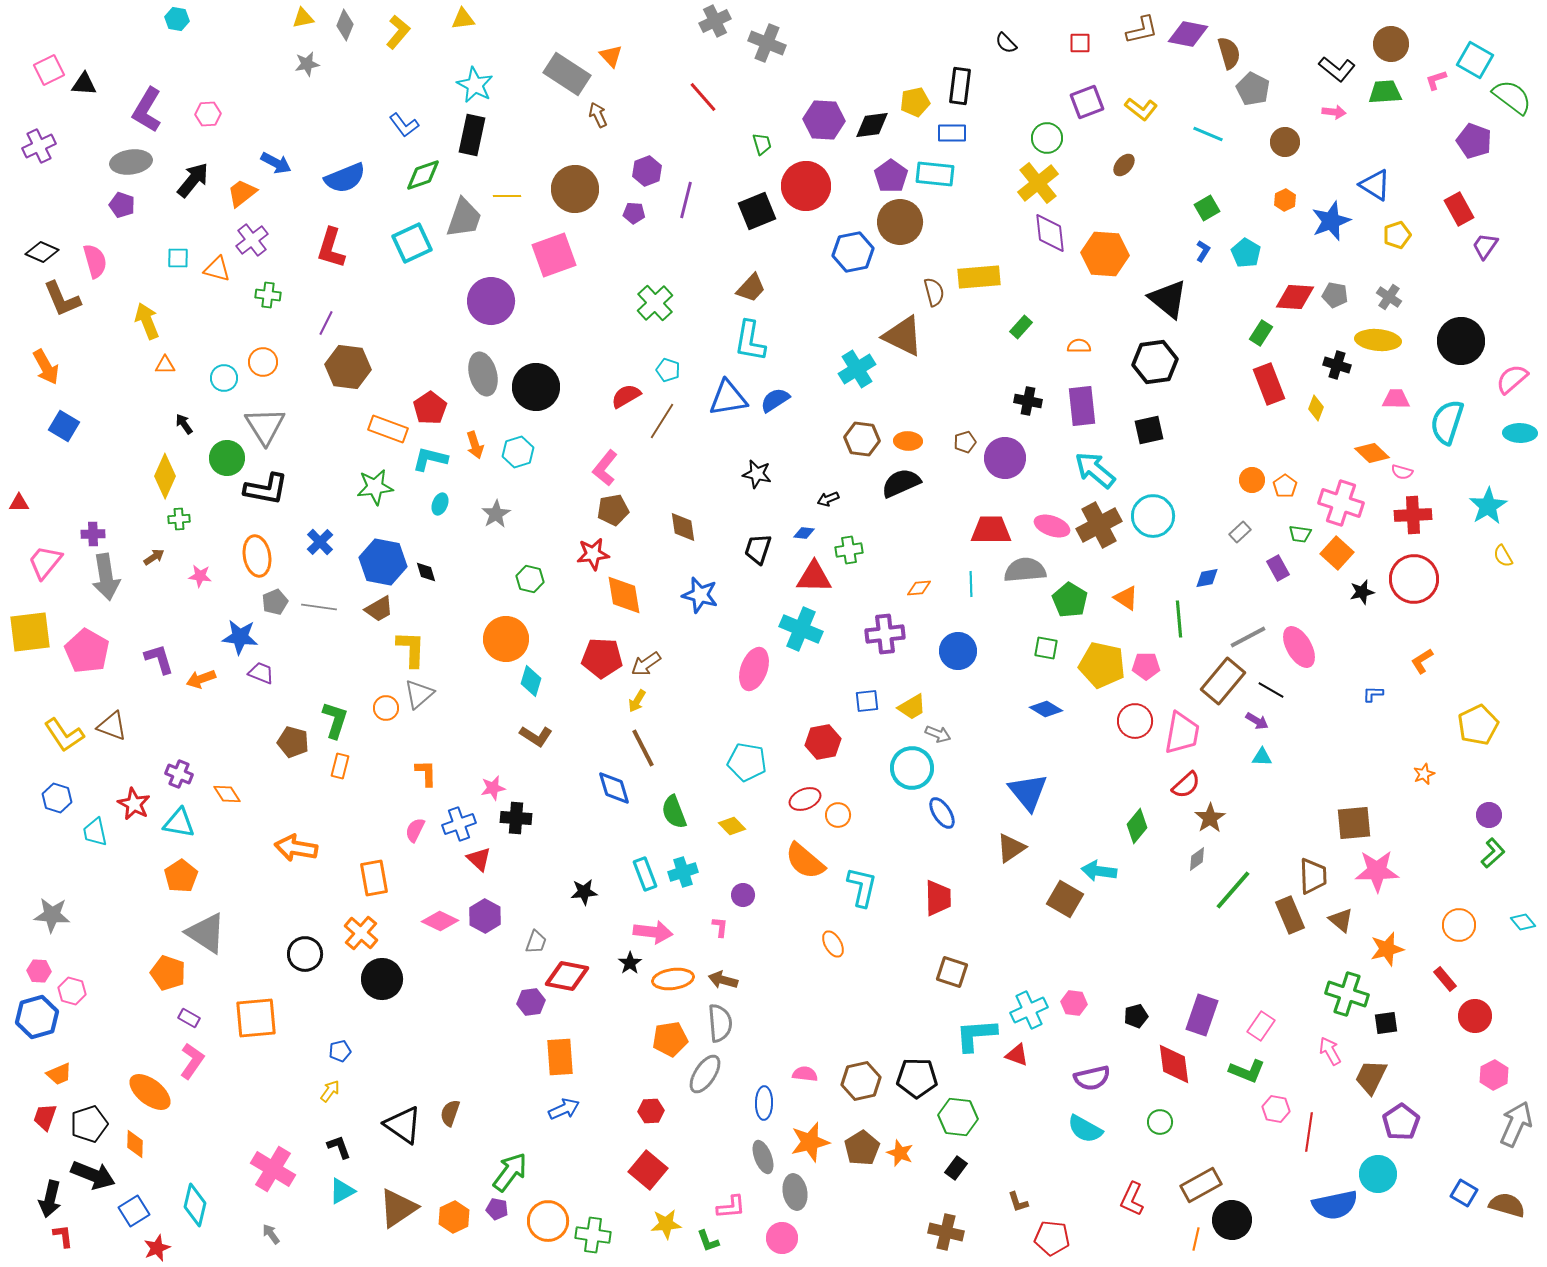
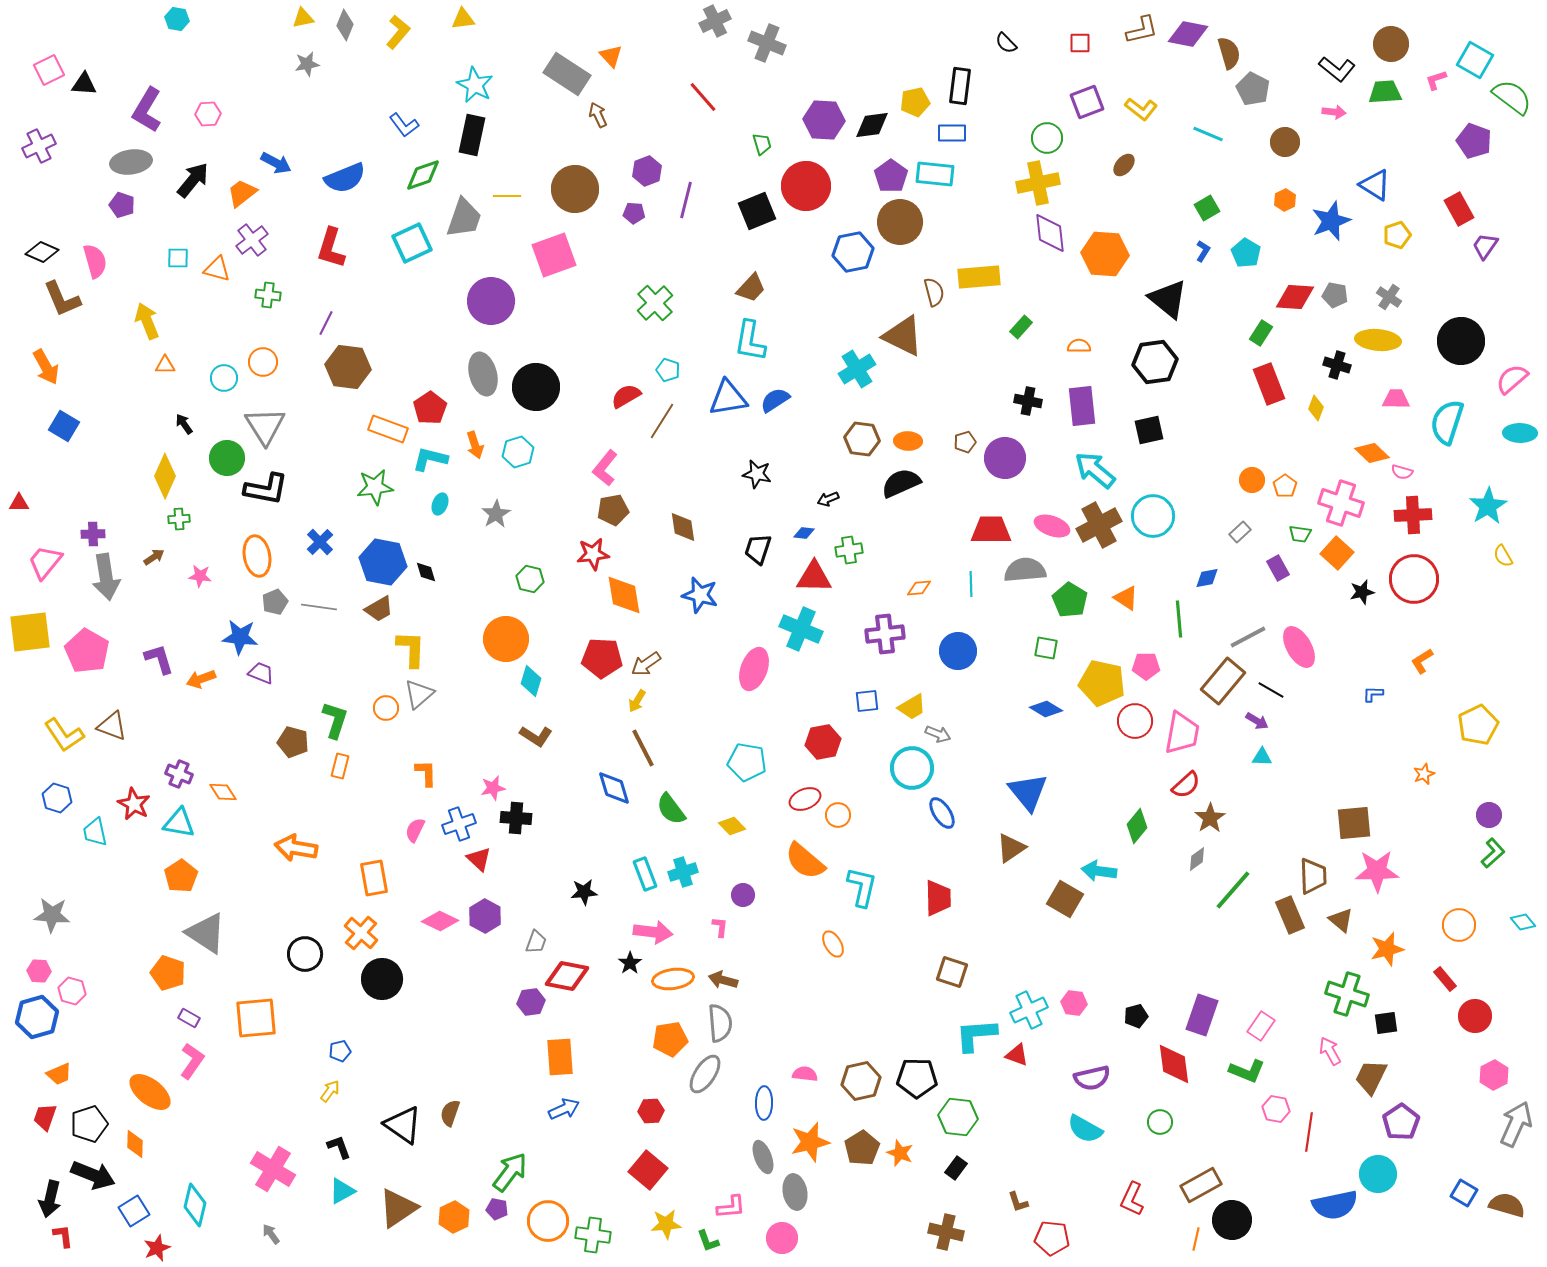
yellow cross at (1038, 183): rotated 27 degrees clockwise
yellow pentagon at (1102, 665): moved 18 px down
orange diamond at (227, 794): moved 4 px left, 2 px up
green semicircle at (674, 812): moved 3 px left, 3 px up; rotated 16 degrees counterclockwise
